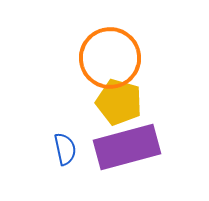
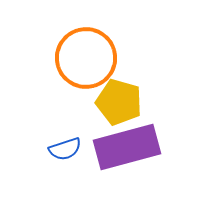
orange circle: moved 24 px left
blue semicircle: rotated 84 degrees clockwise
